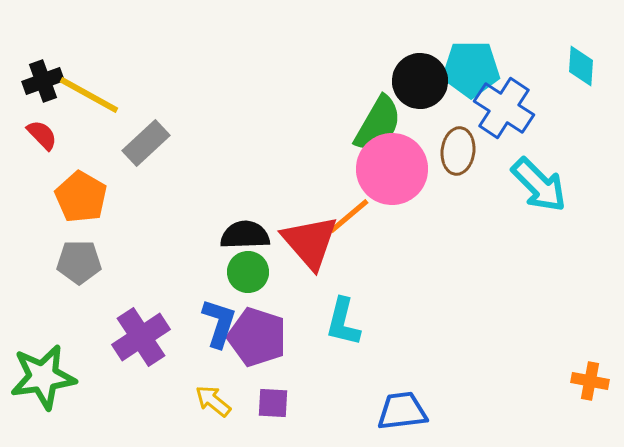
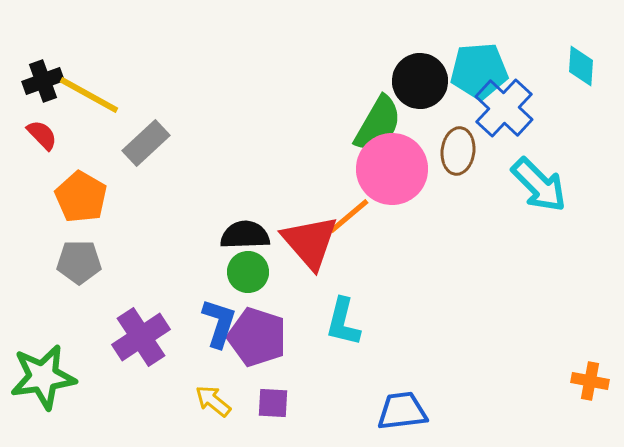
cyan pentagon: moved 8 px right, 2 px down; rotated 4 degrees counterclockwise
blue cross: rotated 10 degrees clockwise
